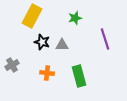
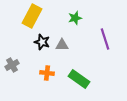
green rectangle: moved 3 px down; rotated 40 degrees counterclockwise
